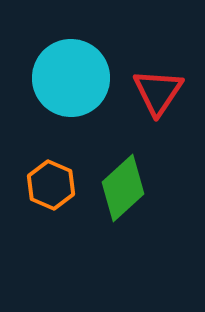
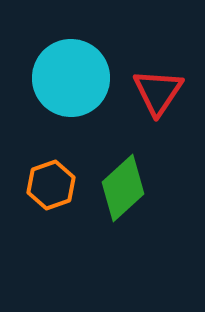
orange hexagon: rotated 18 degrees clockwise
